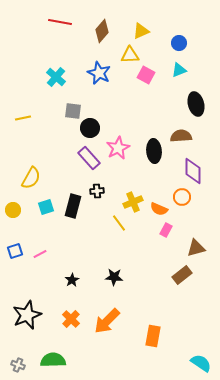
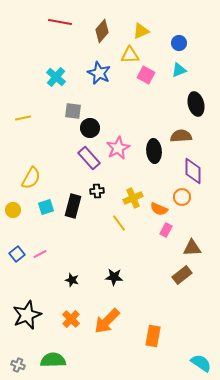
yellow cross at (133, 202): moved 4 px up
brown triangle at (196, 248): moved 4 px left; rotated 12 degrees clockwise
blue square at (15, 251): moved 2 px right, 3 px down; rotated 21 degrees counterclockwise
black star at (72, 280): rotated 24 degrees counterclockwise
